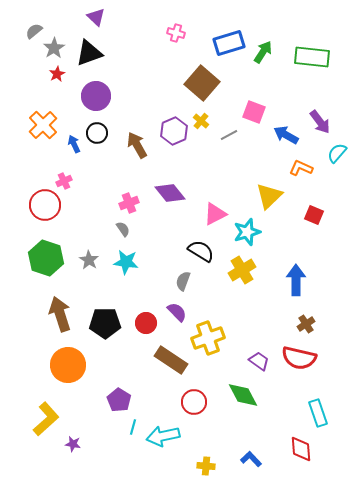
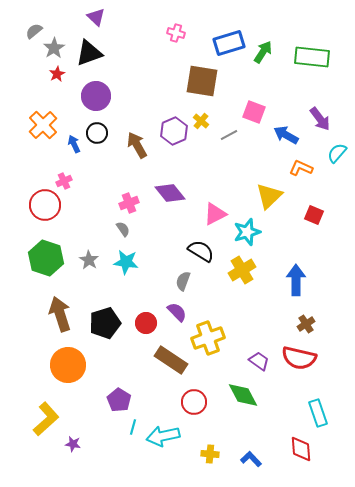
brown square at (202, 83): moved 2 px up; rotated 32 degrees counterclockwise
purple arrow at (320, 122): moved 3 px up
black pentagon at (105, 323): rotated 16 degrees counterclockwise
yellow cross at (206, 466): moved 4 px right, 12 px up
